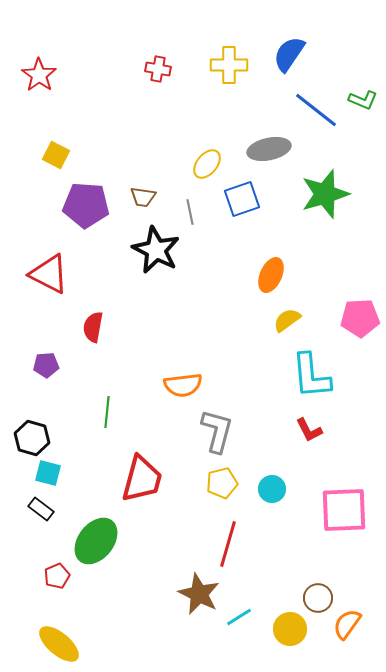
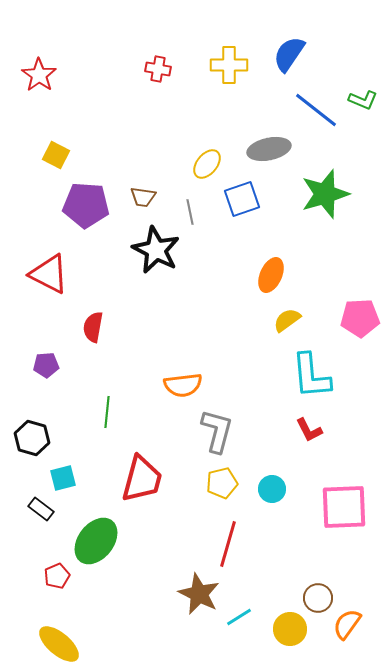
cyan square at (48, 473): moved 15 px right, 5 px down; rotated 28 degrees counterclockwise
pink square at (344, 510): moved 3 px up
